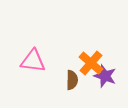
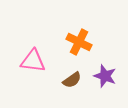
orange cross: moved 12 px left, 21 px up; rotated 15 degrees counterclockwise
brown semicircle: rotated 54 degrees clockwise
